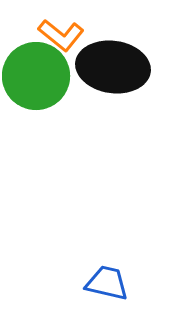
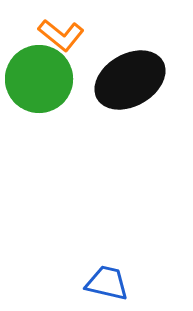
black ellipse: moved 17 px right, 13 px down; rotated 38 degrees counterclockwise
green circle: moved 3 px right, 3 px down
